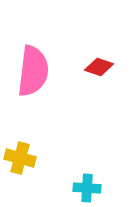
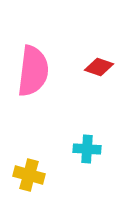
yellow cross: moved 9 px right, 17 px down
cyan cross: moved 39 px up
